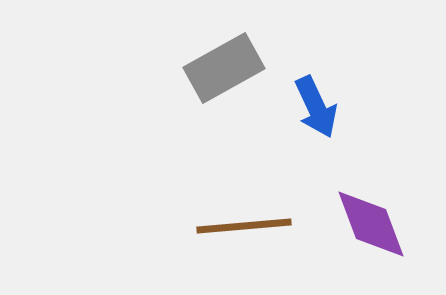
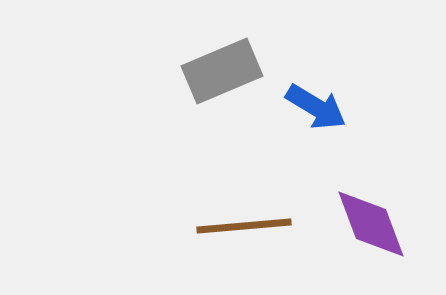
gray rectangle: moved 2 px left, 3 px down; rotated 6 degrees clockwise
blue arrow: rotated 34 degrees counterclockwise
